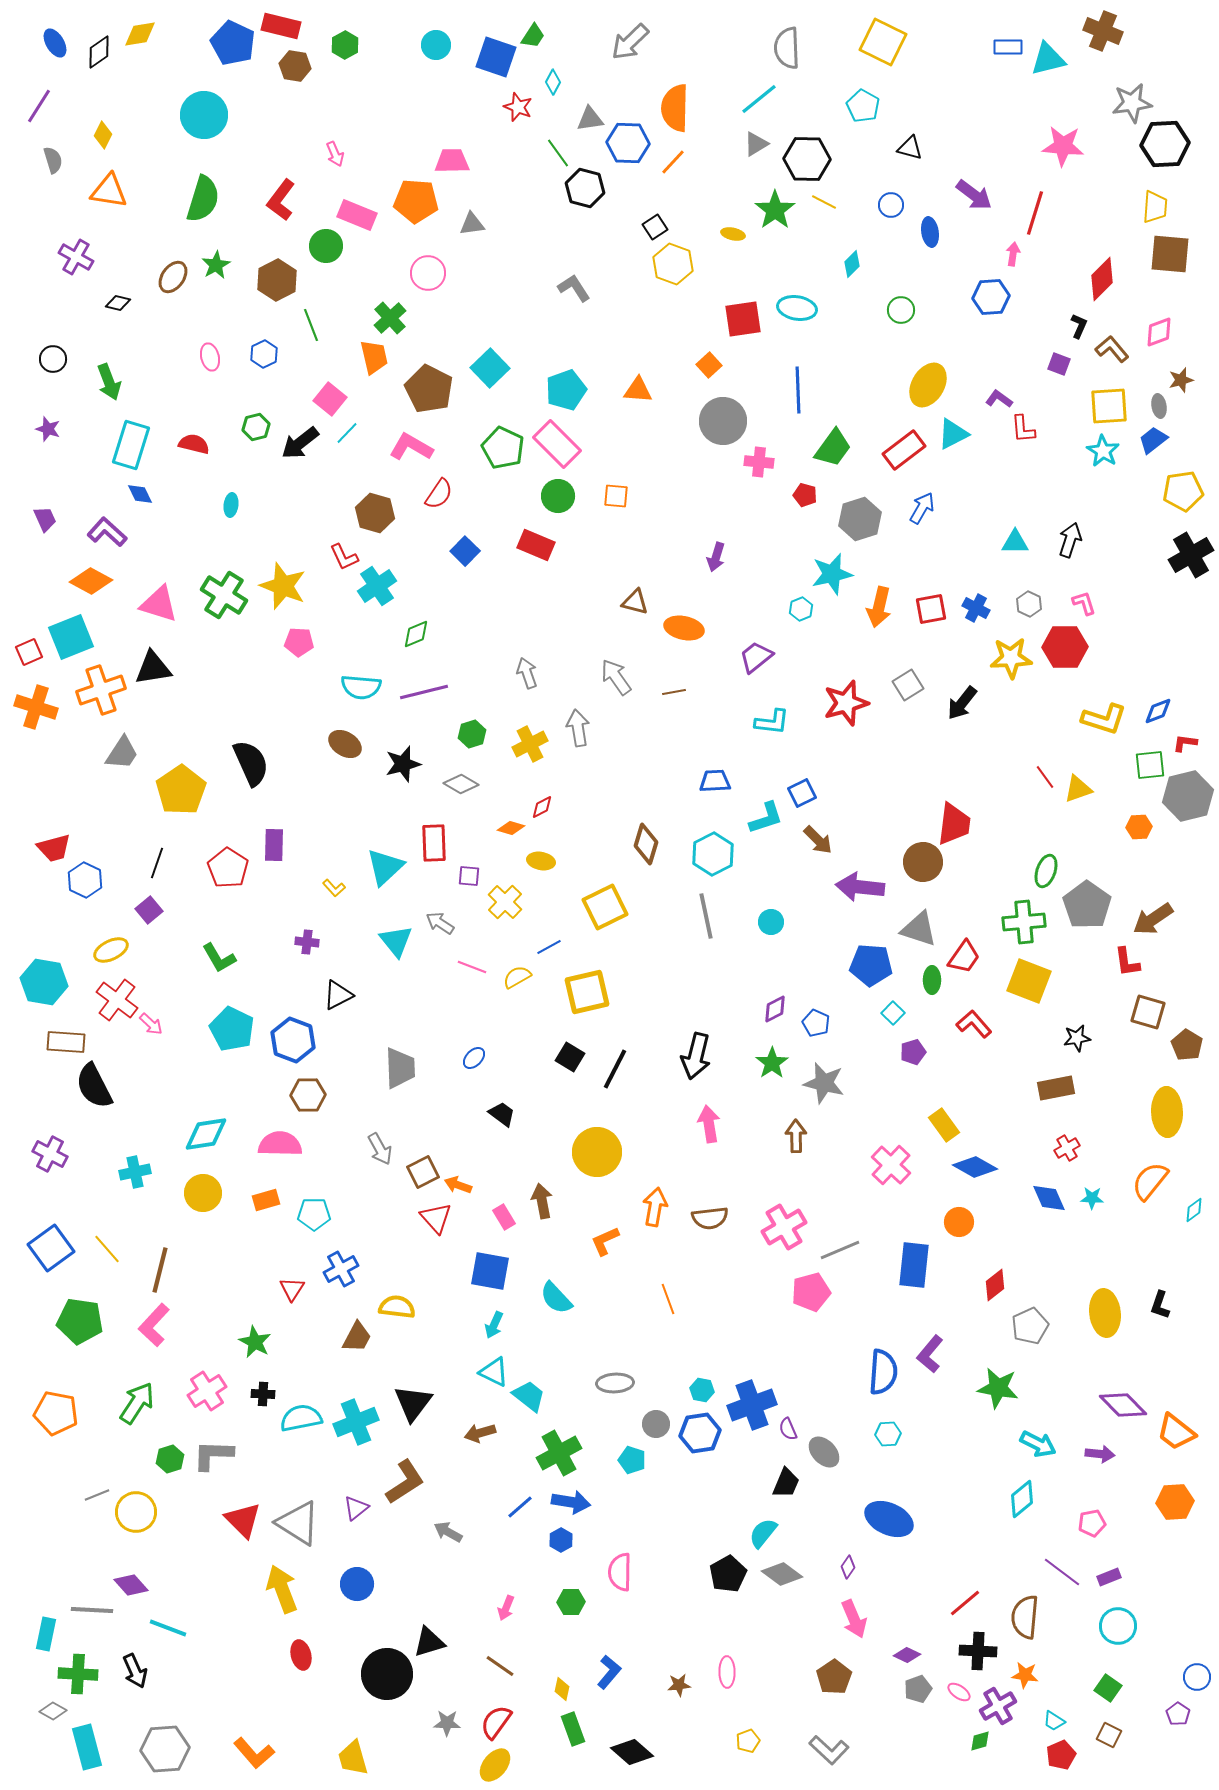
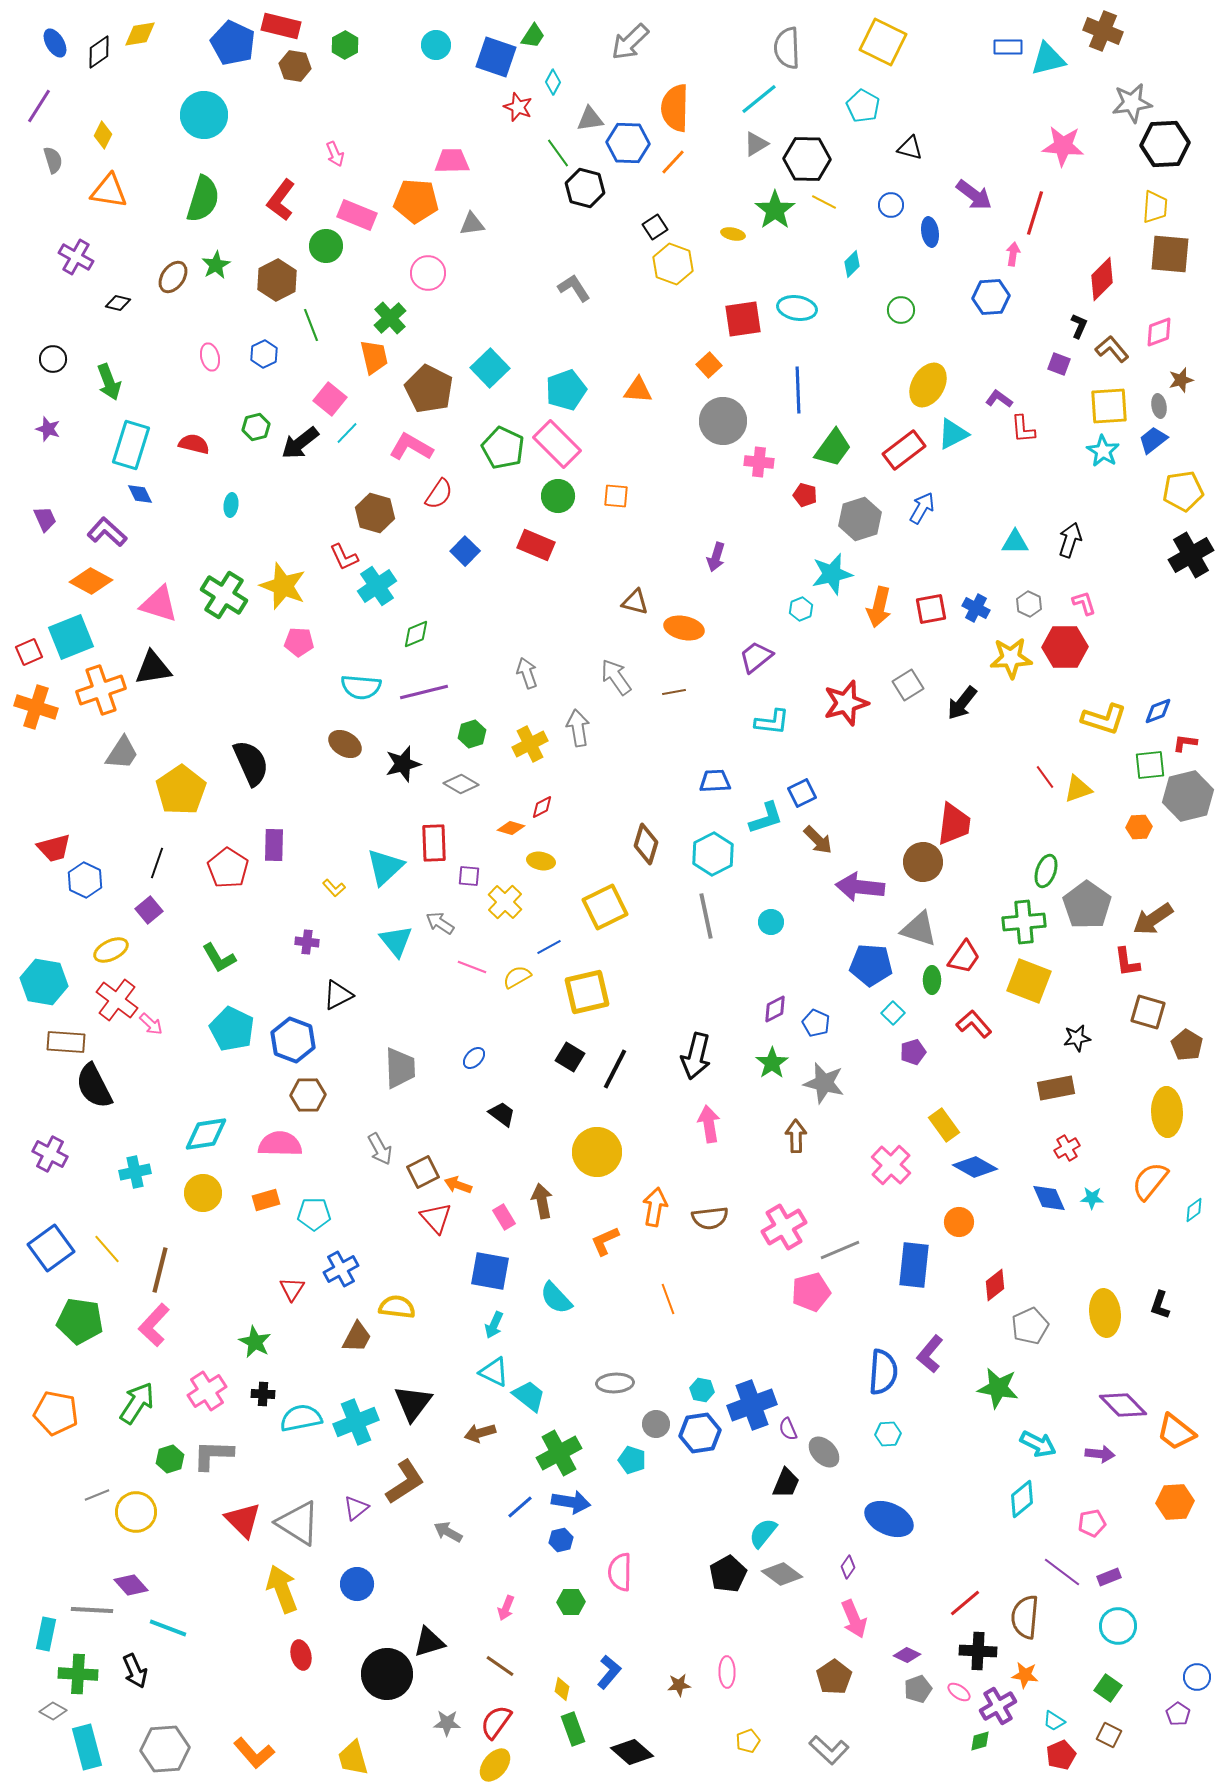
blue hexagon at (561, 1540): rotated 15 degrees clockwise
